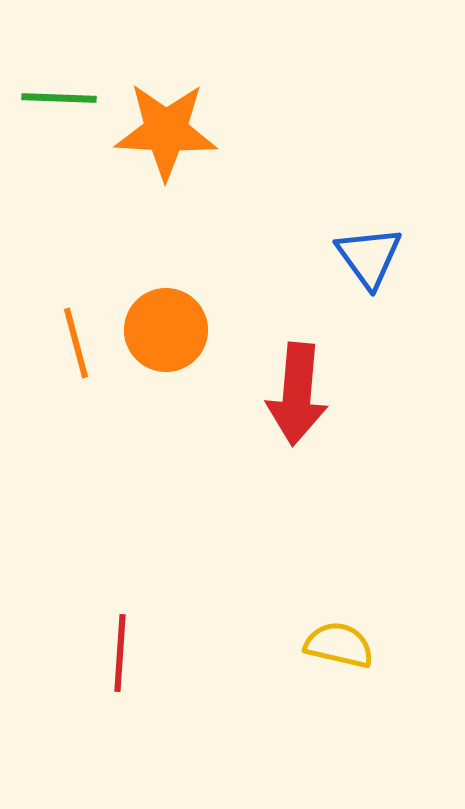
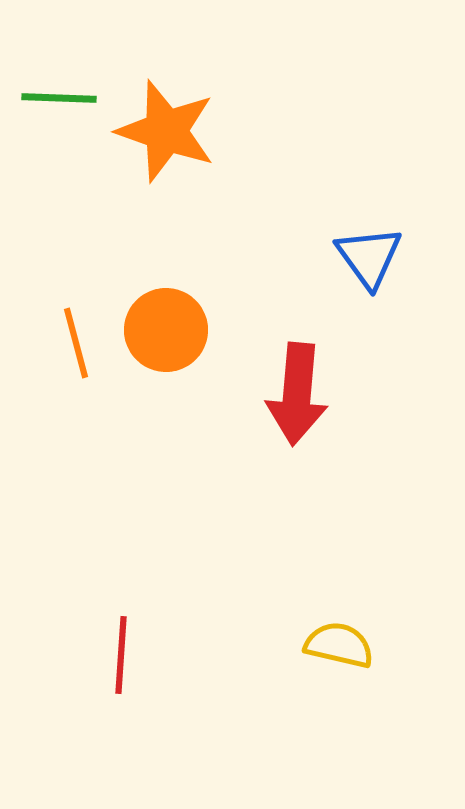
orange star: rotated 16 degrees clockwise
red line: moved 1 px right, 2 px down
